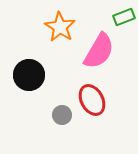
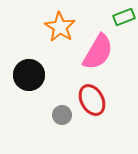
pink semicircle: moved 1 px left, 1 px down
